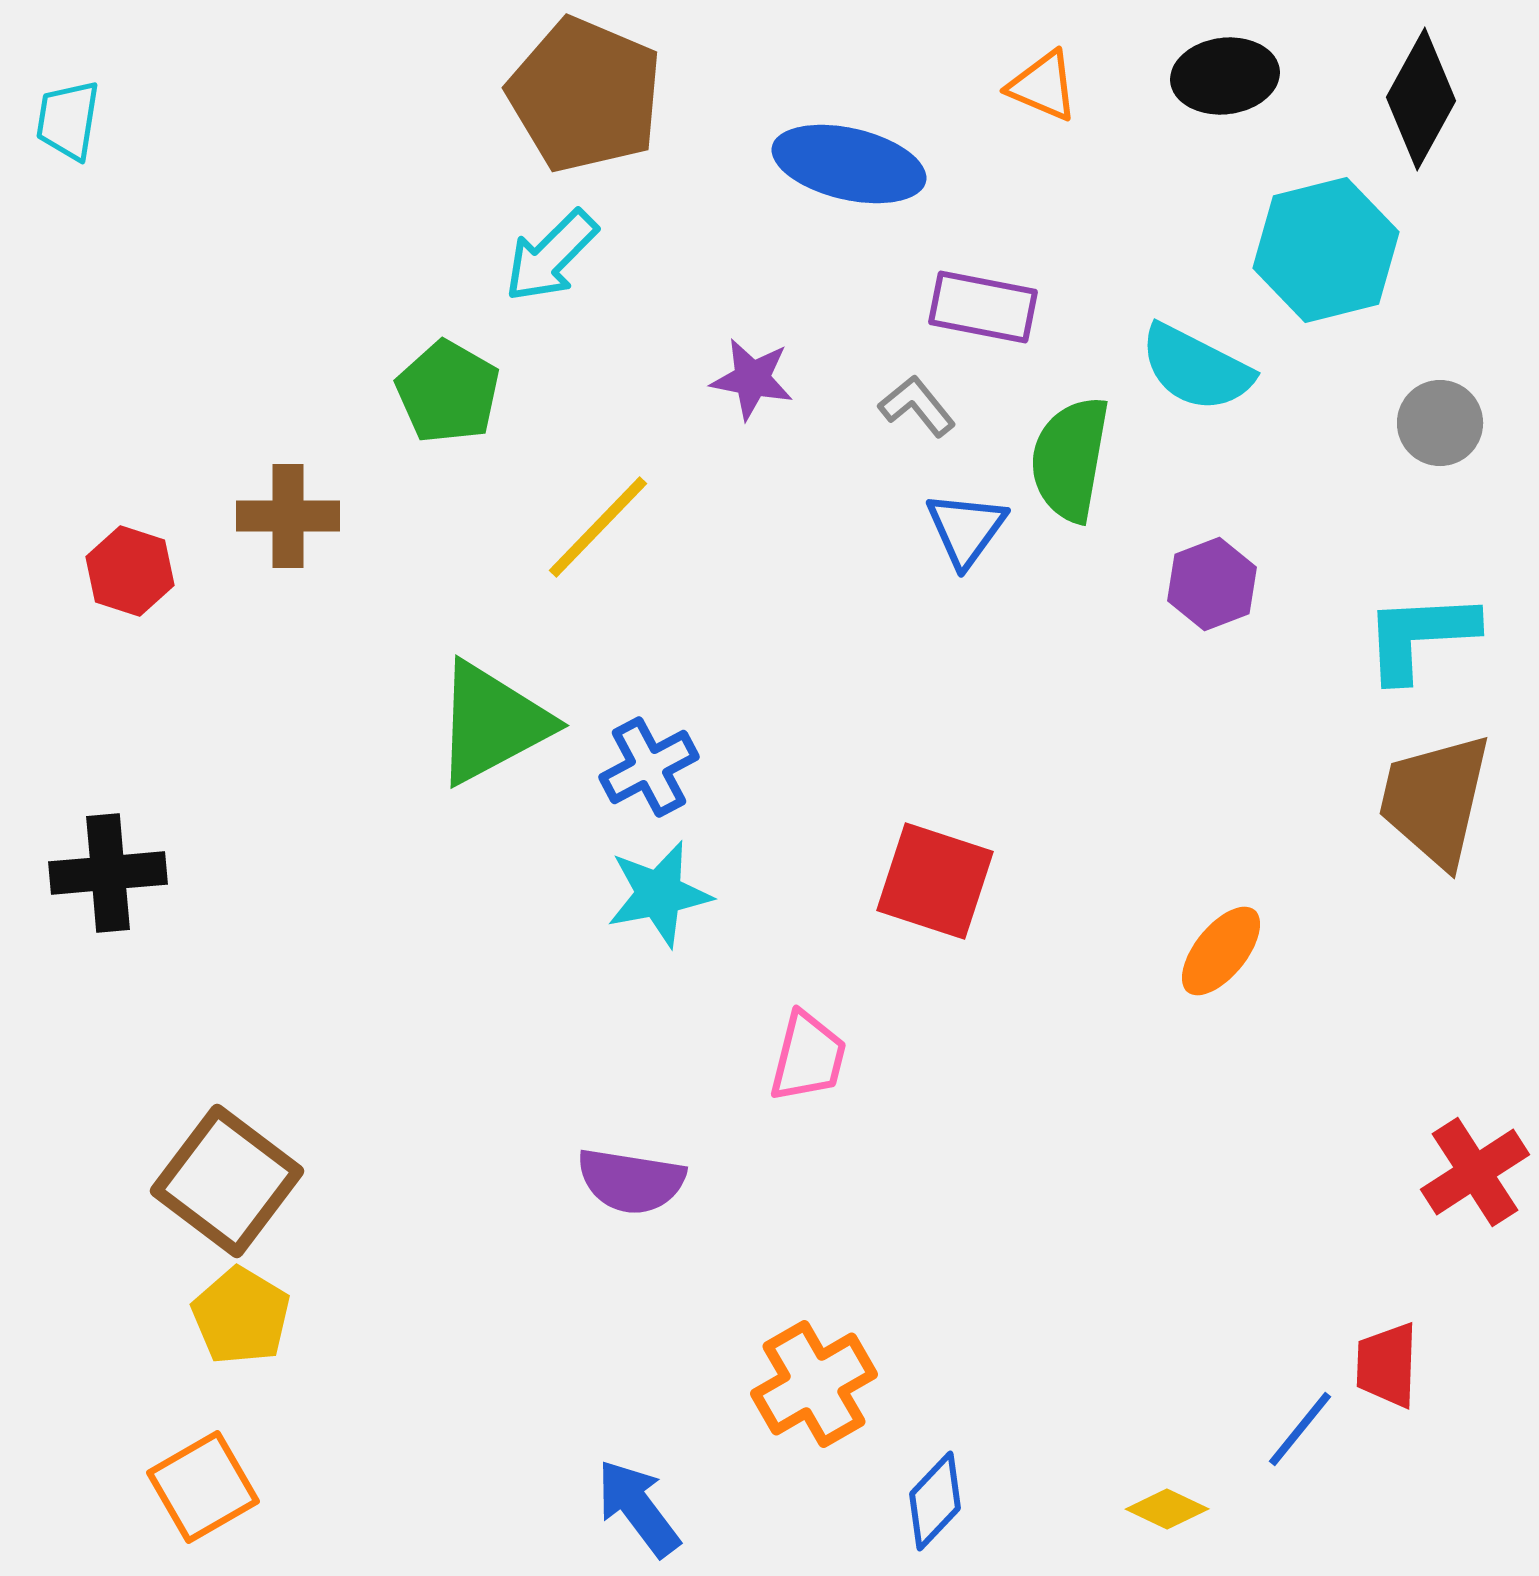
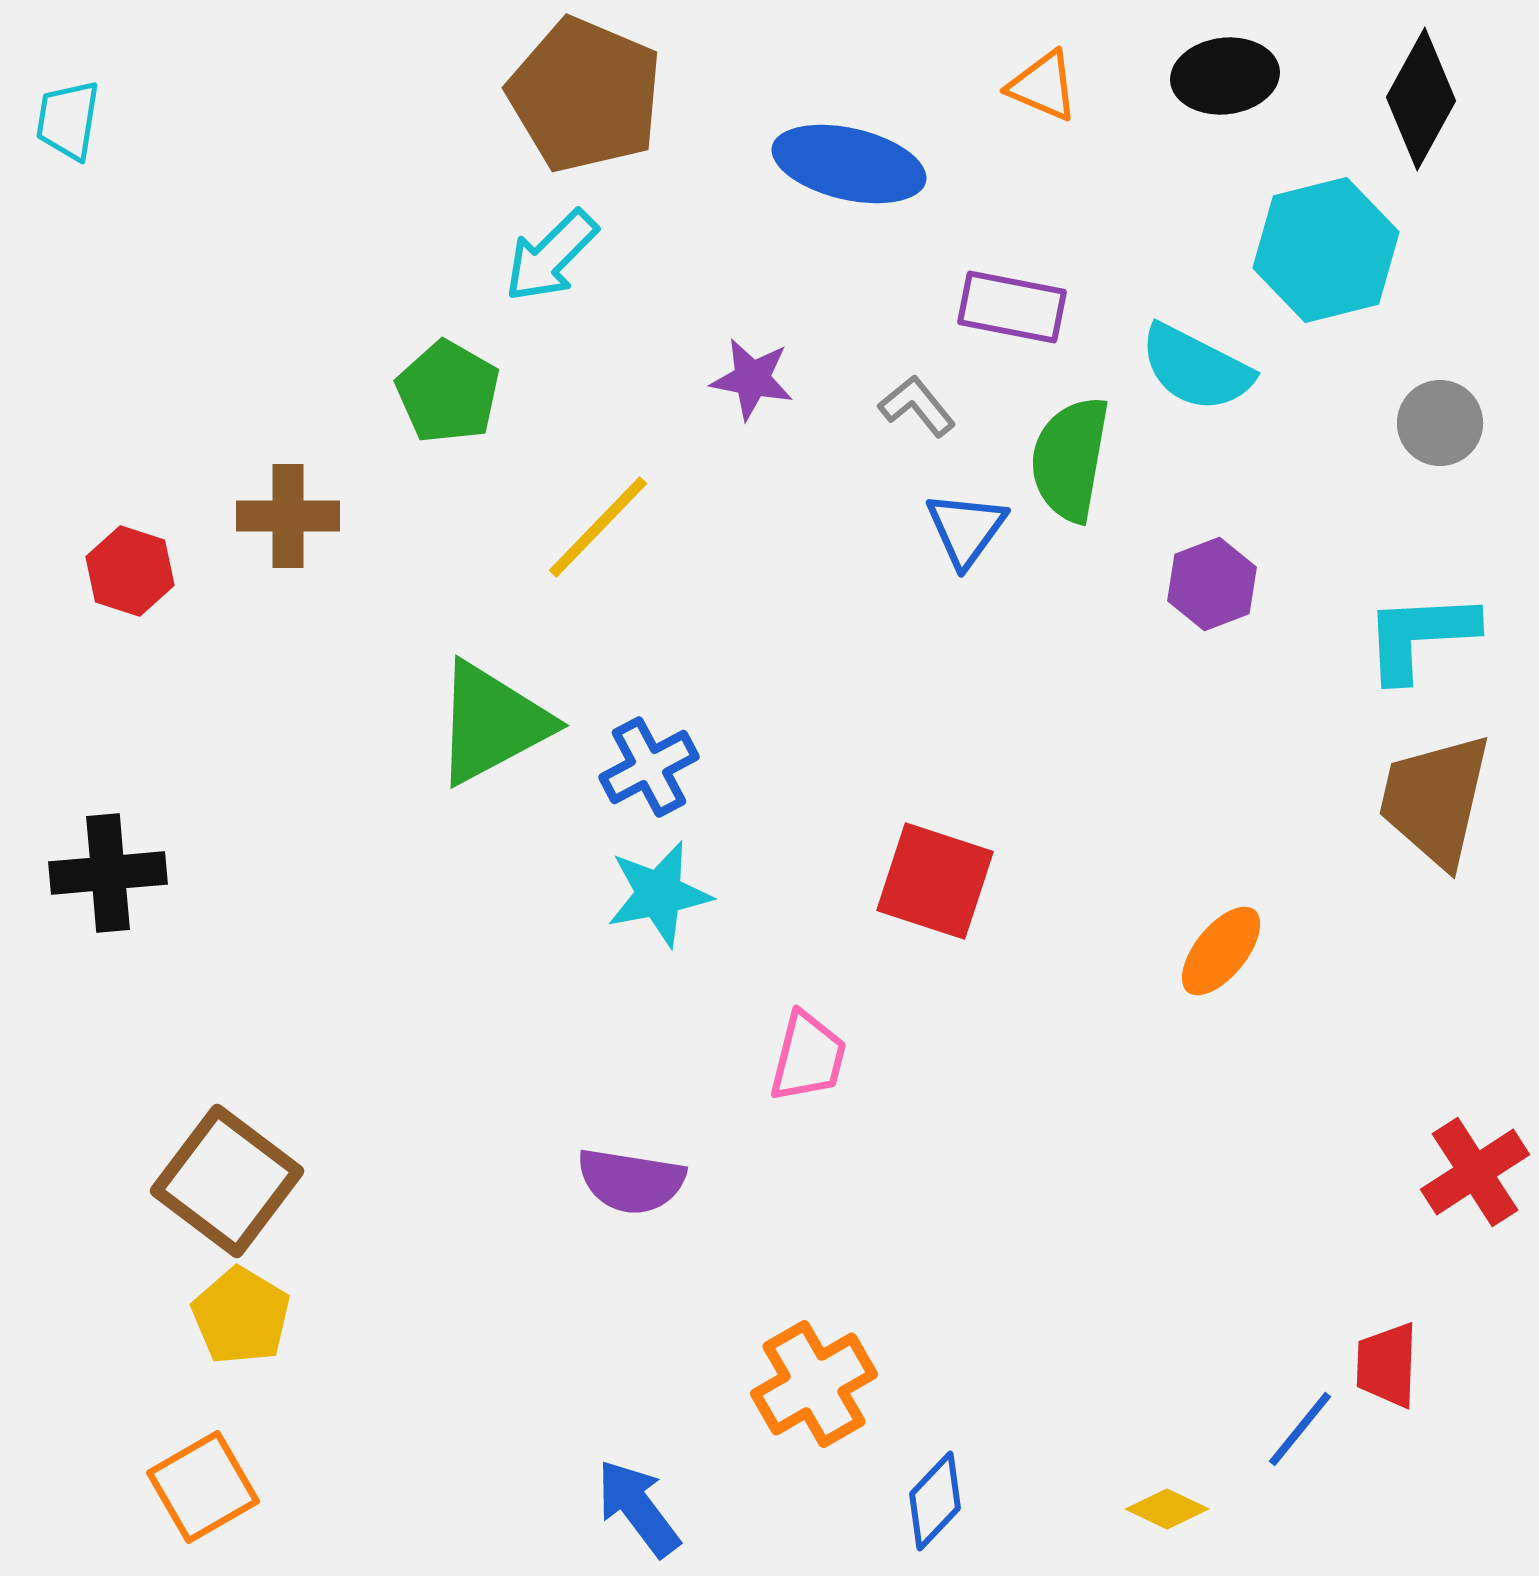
purple rectangle: moved 29 px right
